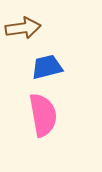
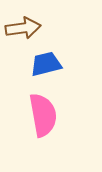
blue trapezoid: moved 1 px left, 3 px up
